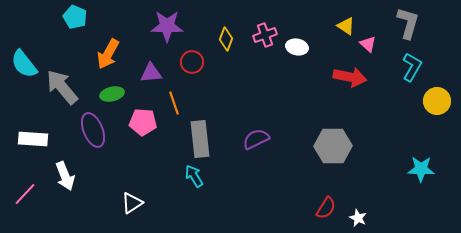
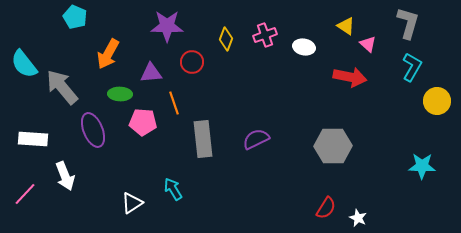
white ellipse: moved 7 px right
green ellipse: moved 8 px right; rotated 15 degrees clockwise
gray rectangle: moved 3 px right
cyan star: moved 1 px right, 3 px up
cyan arrow: moved 21 px left, 13 px down
